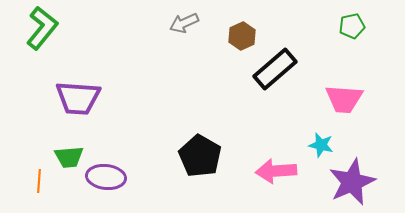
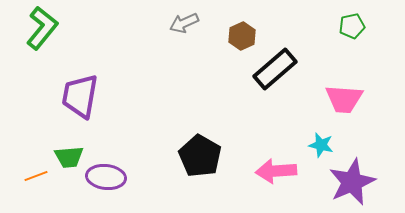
purple trapezoid: moved 2 px right, 2 px up; rotated 96 degrees clockwise
orange line: moved 3 px left, 5 px up; rotated 65 degrees clockwise
